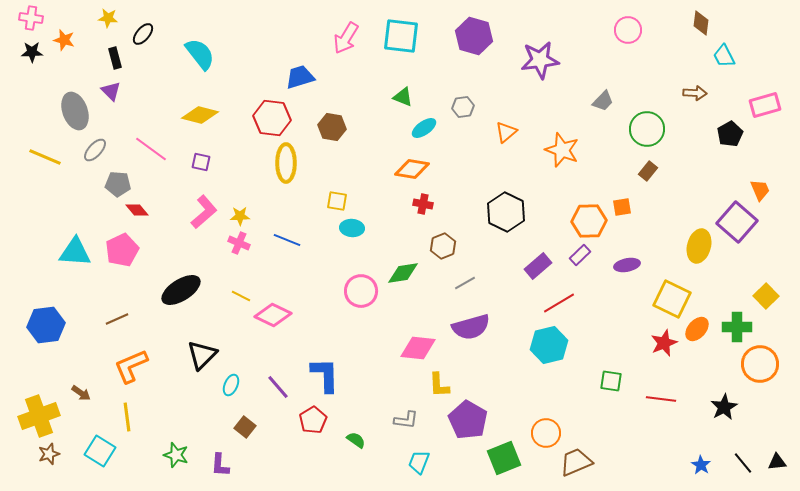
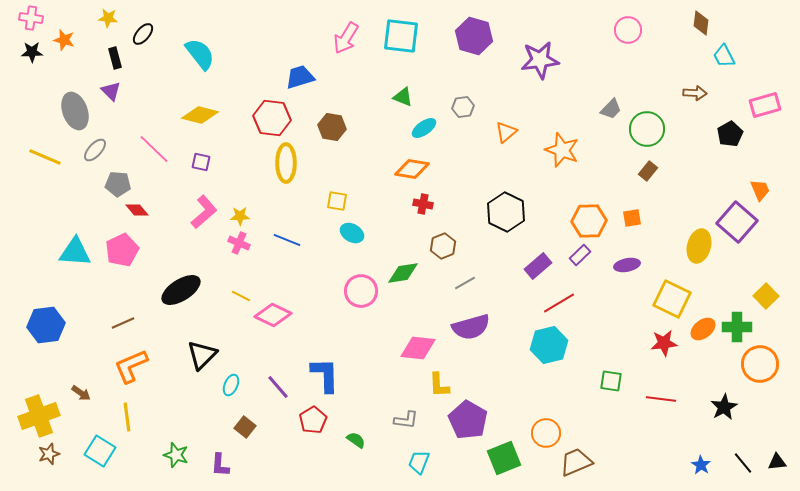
gray trapezoid at (603, 101): moved 8 px right, 8 px down
pink line at (151, 149): moved 3 px right; rotated 8 degrees clockwise
orange square at (622, 207): moved 10 px right, 11 px down
cyan ellipse at (352, 228): moved 5 px down; rotated 25 degrees clockwise
brown line at (117, 319): moved 6 px right, 4 px down
orange ellipse at (697, 329): moved 6 px right; rotated 10 degrees clockwise
red star at (664, 343): rotated 16 degrees clockwise
